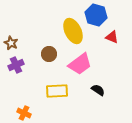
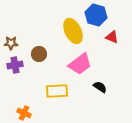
brown star: rotated 24 degrees counterclockwise
brown circle: moved 10 px left
purple cross: moved 1 px left; rotated 14 degrees clockwise
black semicircle: moved 2 px right, 3 px up
